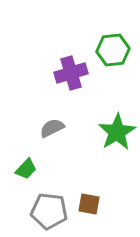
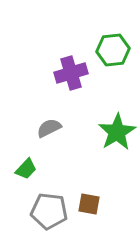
gray semicircle: moved 3 px left
